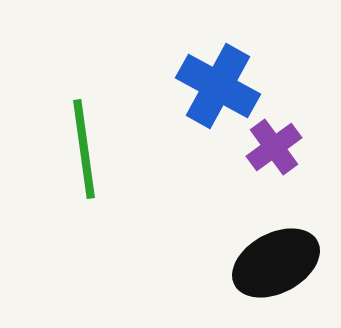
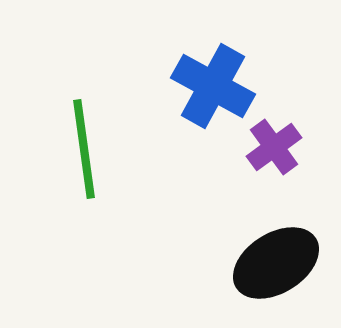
blue cross: moved 5 px left
black ellipse: rotated 4 degrees counterclockwise
